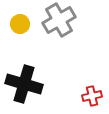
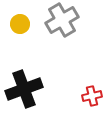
gray cross: moved 3 px right
black cross: moved 5 px down; rotated 36 degrees counterclockwise
